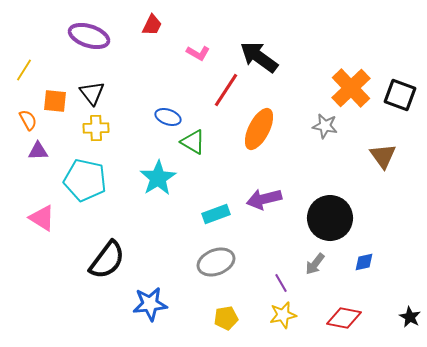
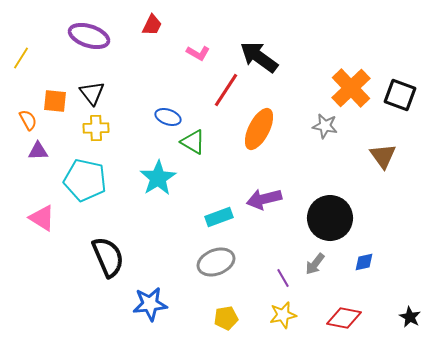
yellow line: moved 3 px left, 12 px up
cyan rectangle: moved 3 px right, 3 px down
black semicircle: moved 1 px right, 3 px up; rotated 60 degrees counterclockwise
purple line: moved 2 px right, 5 px up
